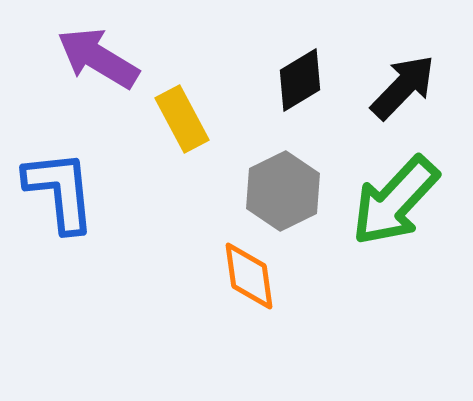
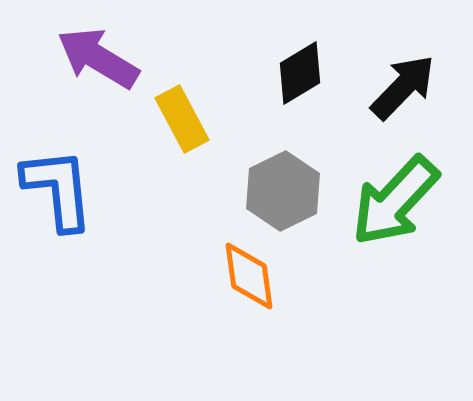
black diamond: moved 7 px up
blue L-shape: moved 2 px left, 2 px up
